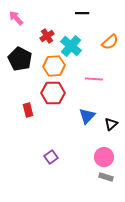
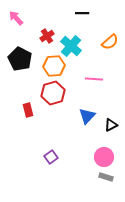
red hexagon: rotated 15 degrees counterclockwise
black triangle: moved 1 px down; rotated 16 degrees clockwise
